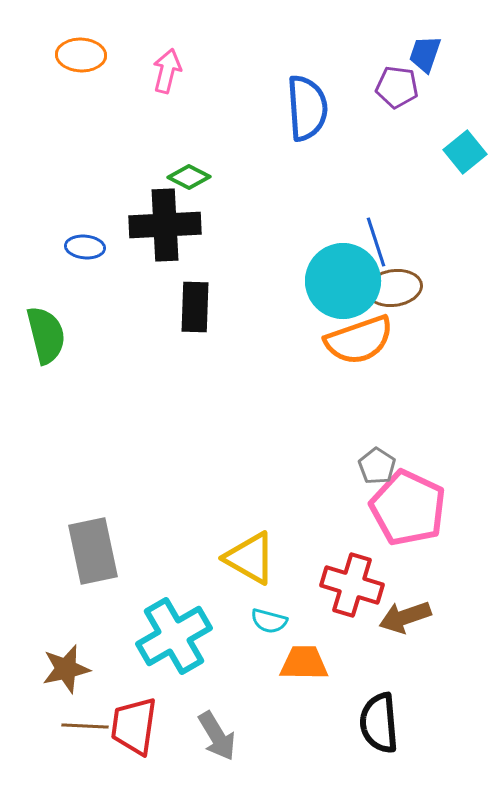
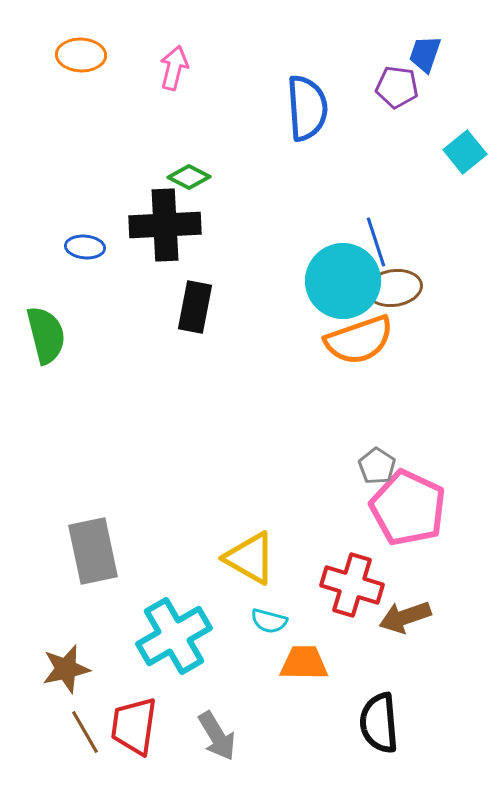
pink arrow: moved 7 px right, 3 px up
black rectangle: rotated 9 degrees clockwise
brown line: moved 6 px down; rotated 57 degrees clockwise
